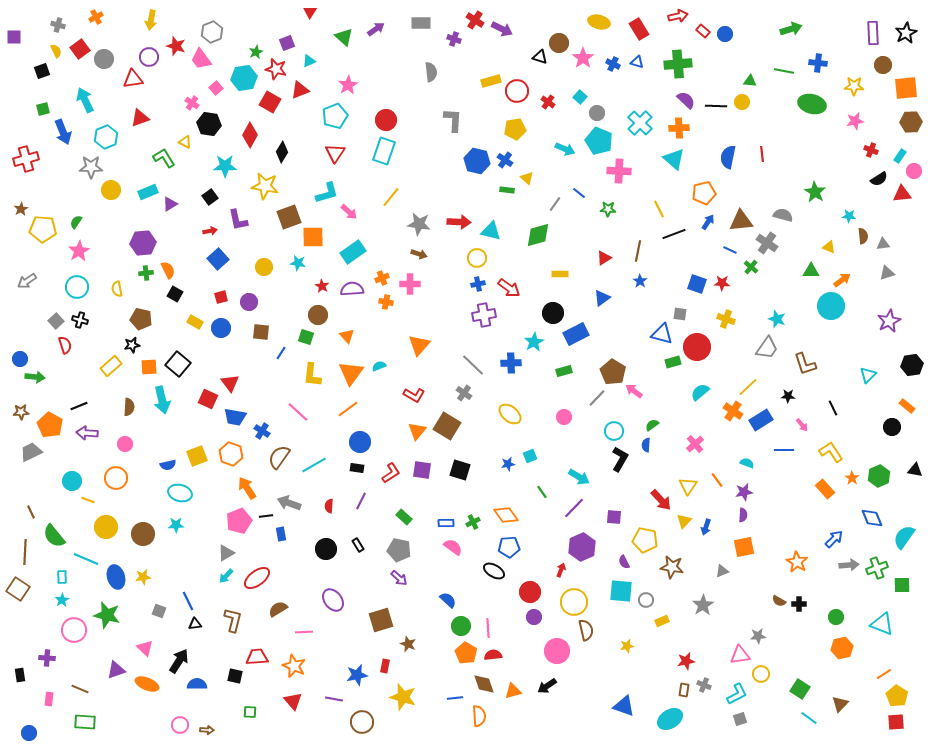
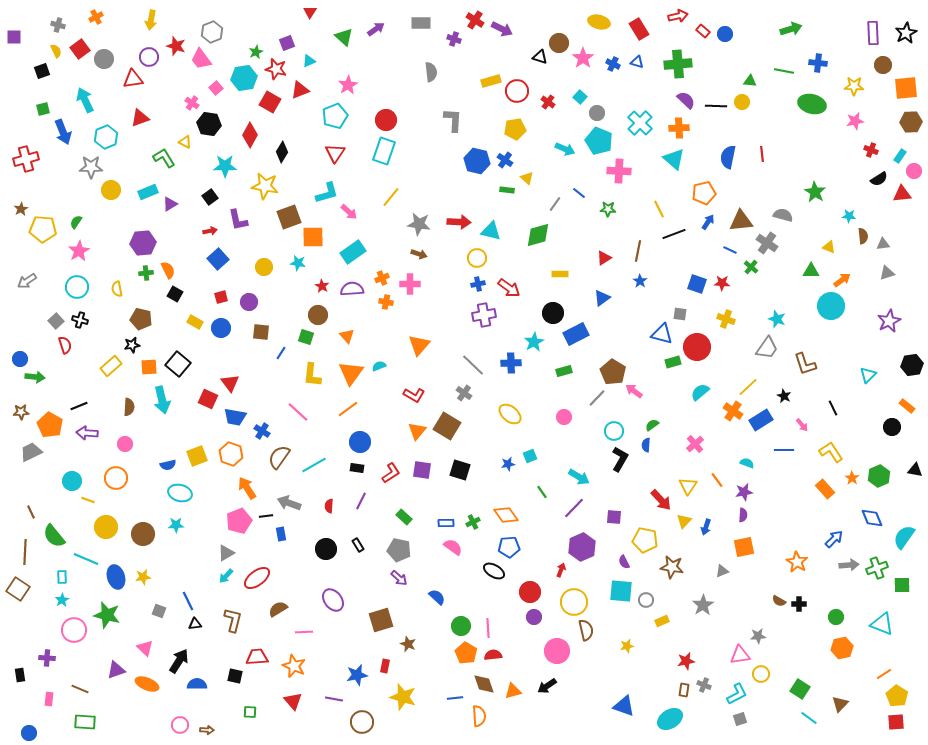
black star at (788, 396): moved 4 px left; rotated 24 degrees clockwise
blue semicircle at (448, 600): moved 11 px left, 3 px up
